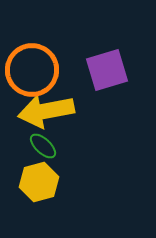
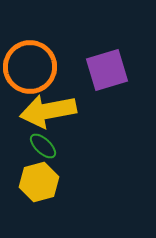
orange circle: moved 2 px left, 3 px up
yellow arrow: moved 2 px right
